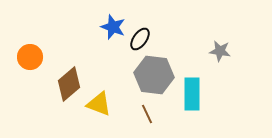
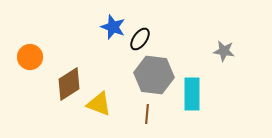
gray star: moved 4 px right
brown diamond: rotated 8 degrees clockwise
brown line: rotated 30 degrees clockwise
